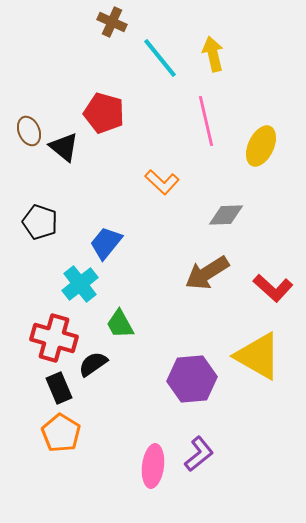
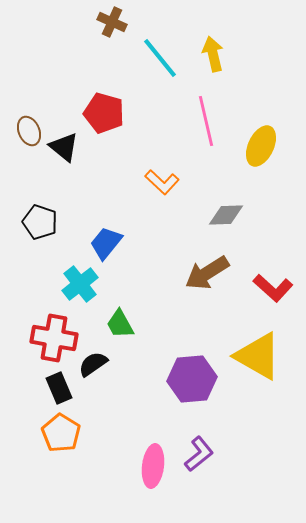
red cross: rotated 6 degrees counterclockwise
